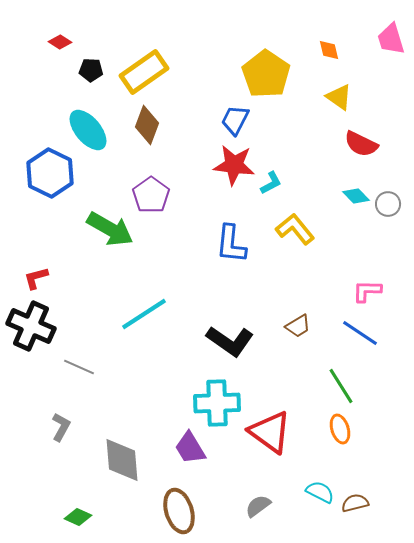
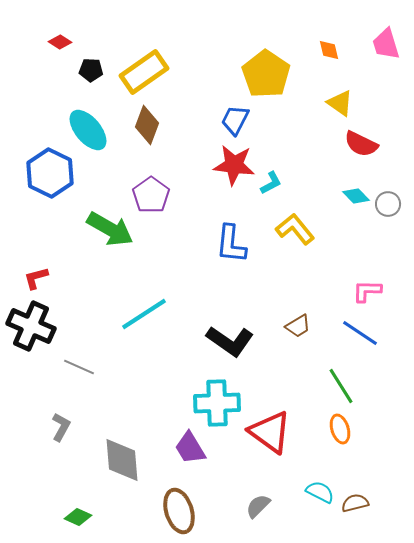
pink trapezoid: moved 5 px left, 5 px down
yellow triangle: moved 1 px right, 6 px down
gray semicircle: rotated 8 degrees counterclockwise
